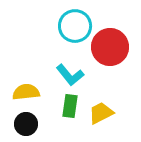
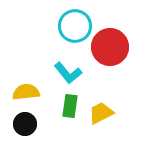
cyan L-shape: moved 2 px left, 2 px up
black circle: moved 1 px left
